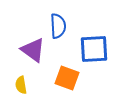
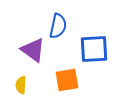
blue semicircle: rotated 15 degrees clockwise
orange square: moved 2 px down; rotated 30 degrees counterclockwise
yellow semicircle: rotated 12 degrees clockwise
